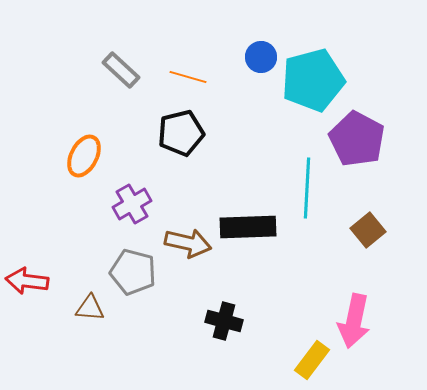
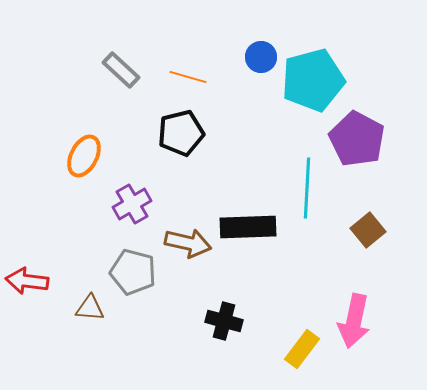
yellow rectangle: moved 10 px left, 11 px up
